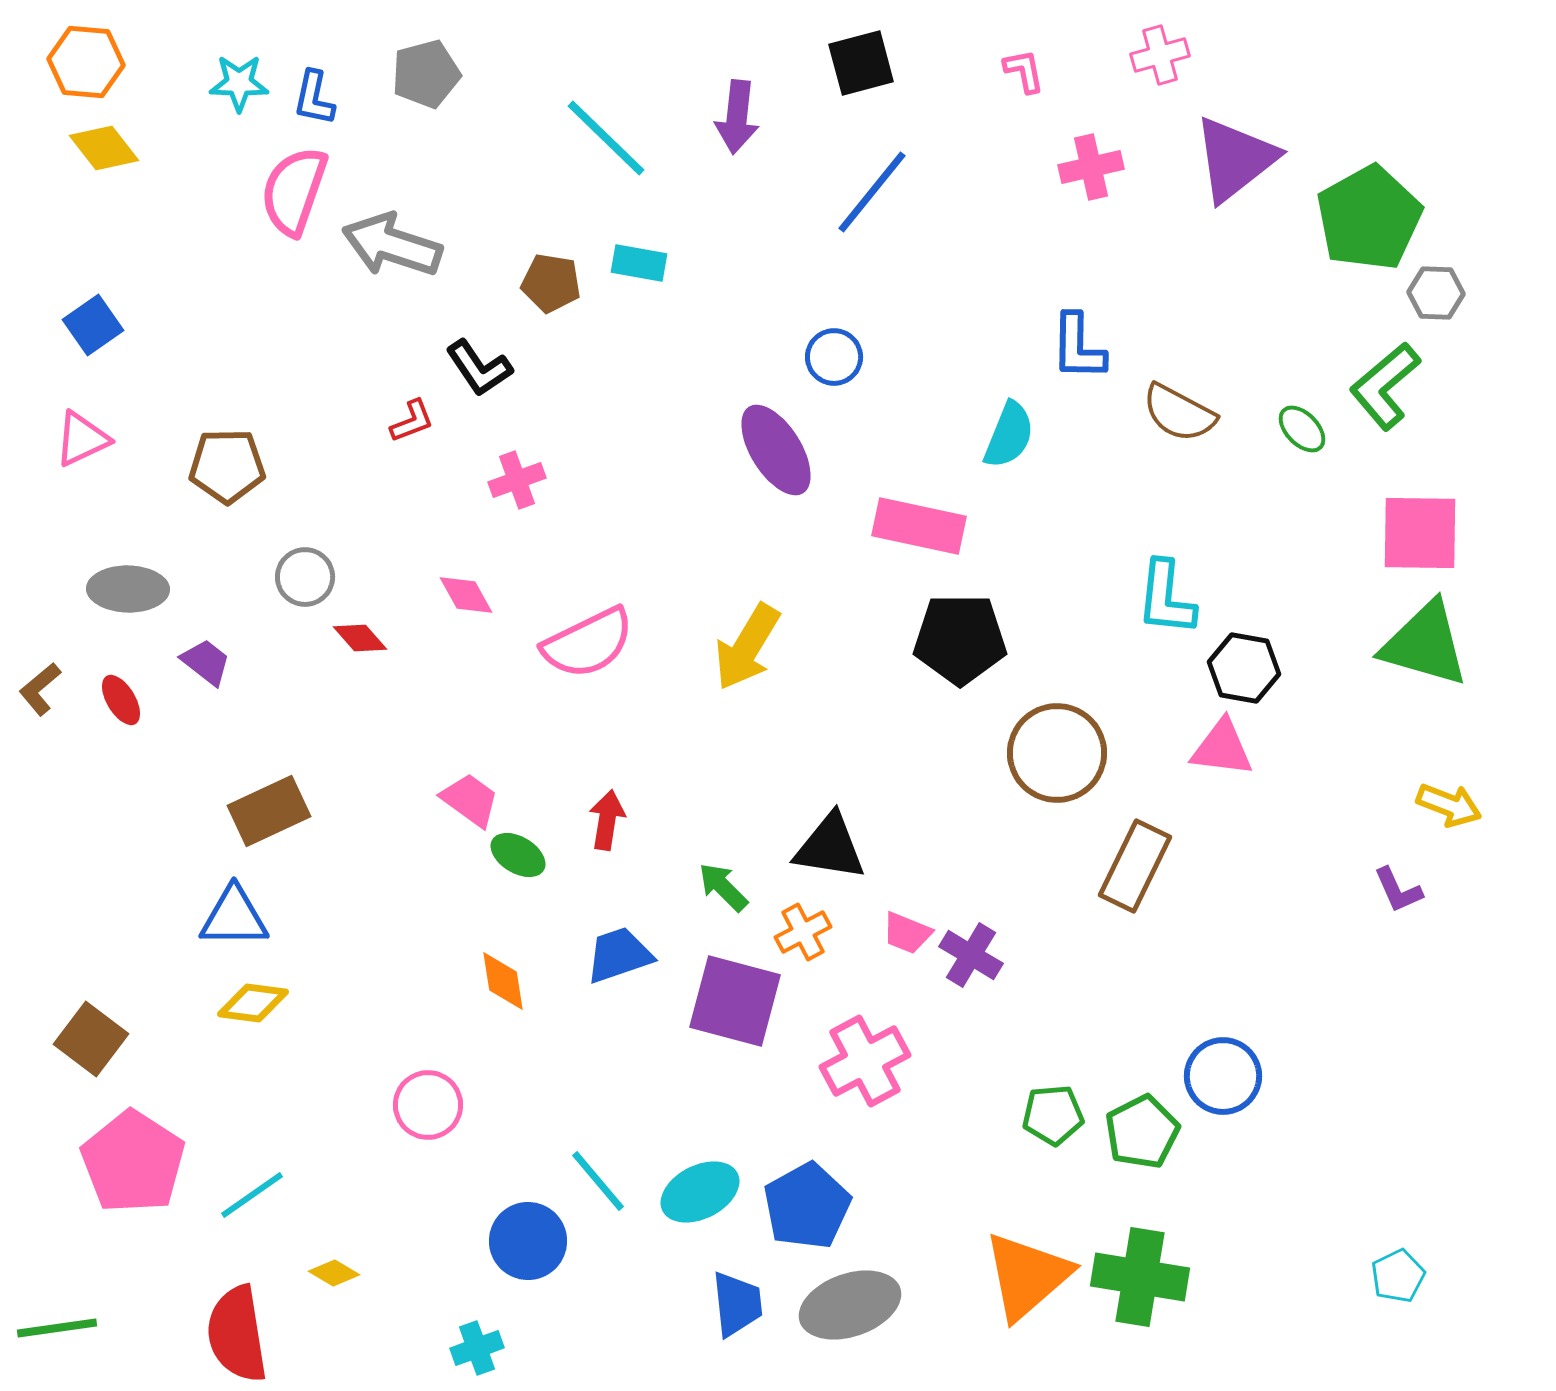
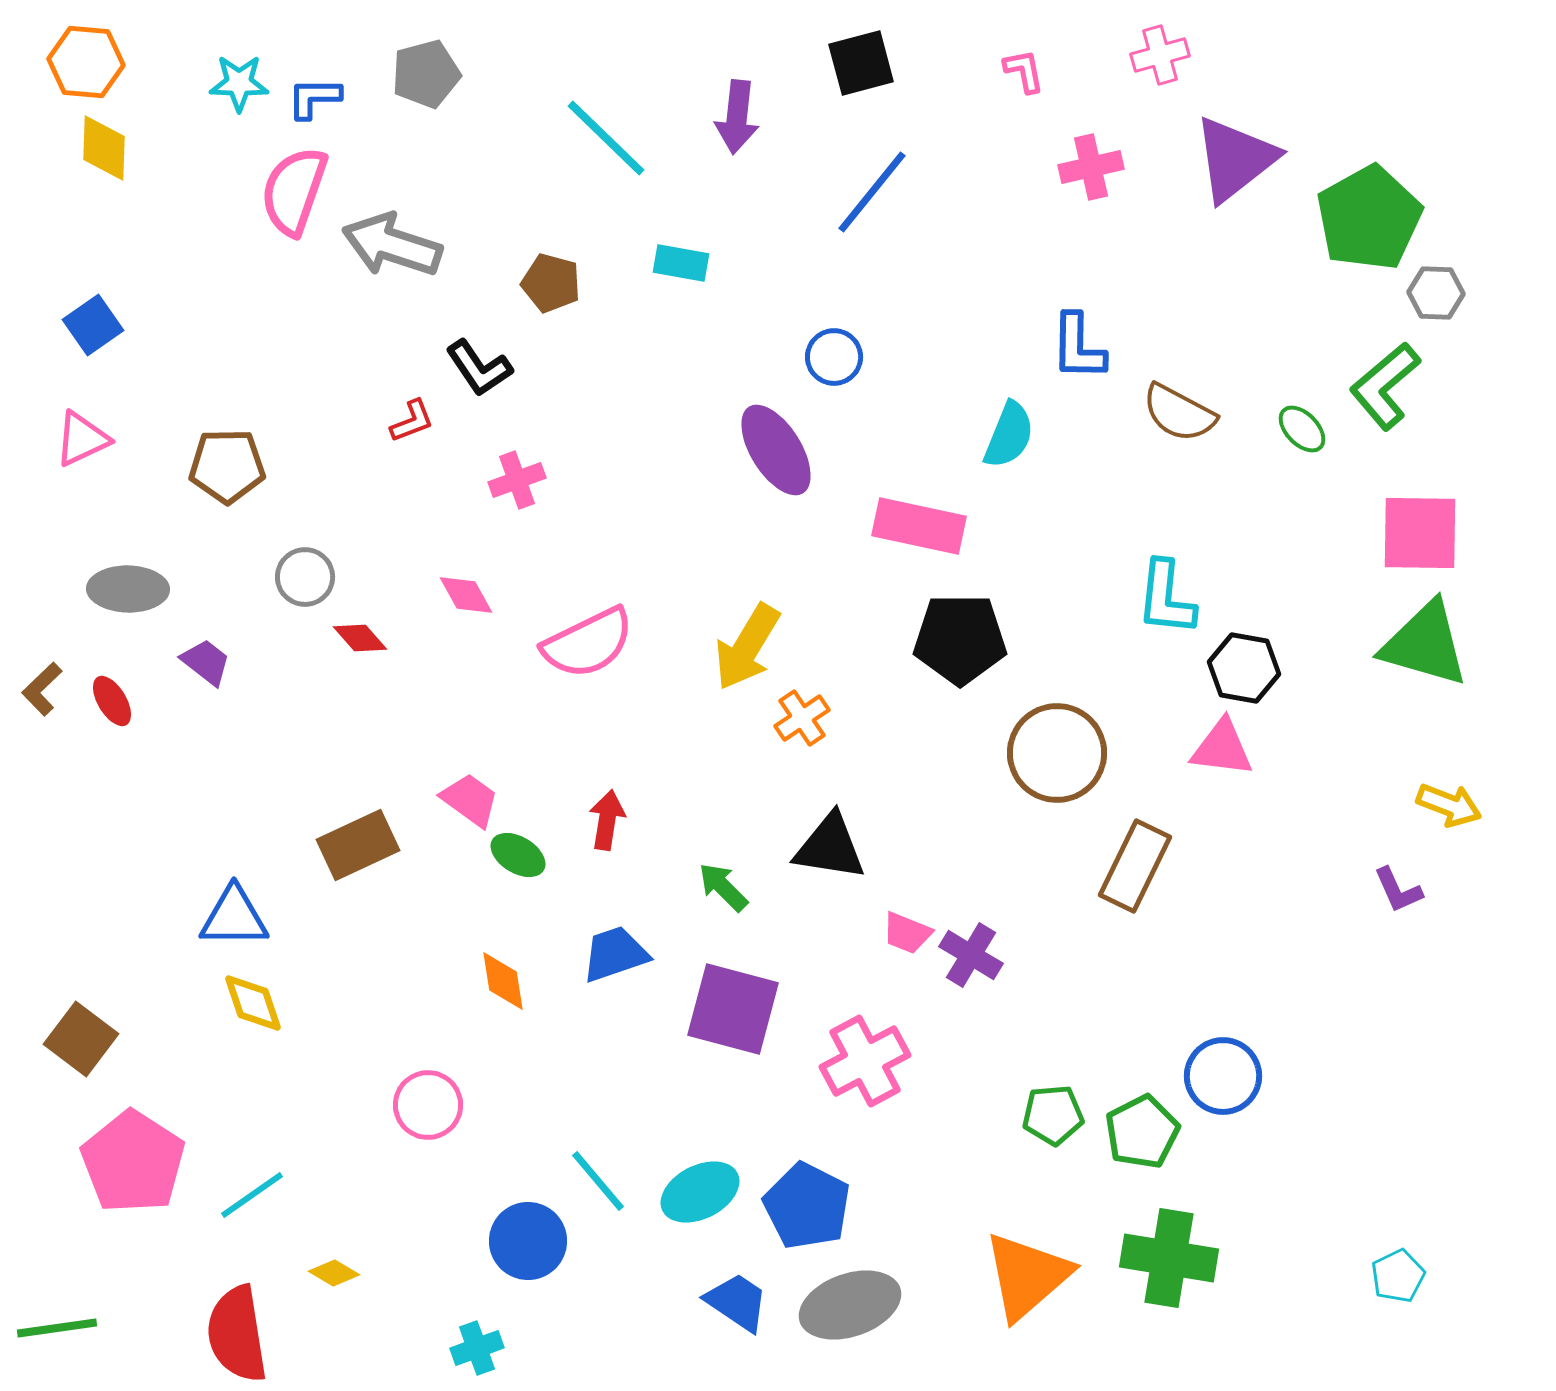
blue L-shape at (314, 98): rotated 78 degrees clockwise
yellow diamond at (104, 148): rotated 40 degrees clockwise
cyan rectangle at (639, 263): moved 42 px right
brown pentagon at (551, 283): rotated 6 degrees clockwise
brown L-shape at (40, 689): moved 2 px right; rotated 4 degrees counterclockwise
red ellipse at (121, 700): moved 9 px left, 1 px down
brown rectangle at (269, 811): moved 89 px right, 34 px down
orange cross at (803, 932): moved 1 px left, 214 px up; rotated 6 degrees counterclockwise
blue trapezoid at (619, 955): moved 4 px left, 1 px up
purple square at (735, 1001): moved 2 px left, 8 px down
yellow diamond at (253, 1003): rotated 64 degrees clockwise
brown square at (91, 1039): moved 10 px left
blue pentagon at (807, 1206): rotated 16 degrees counterclockwise
green cross at (1140, 1277): moved 29 px right, 19 px up
blue trapezoid at (737, 1304): moved 2 px up; rotated 50 degrees counterclockwise
